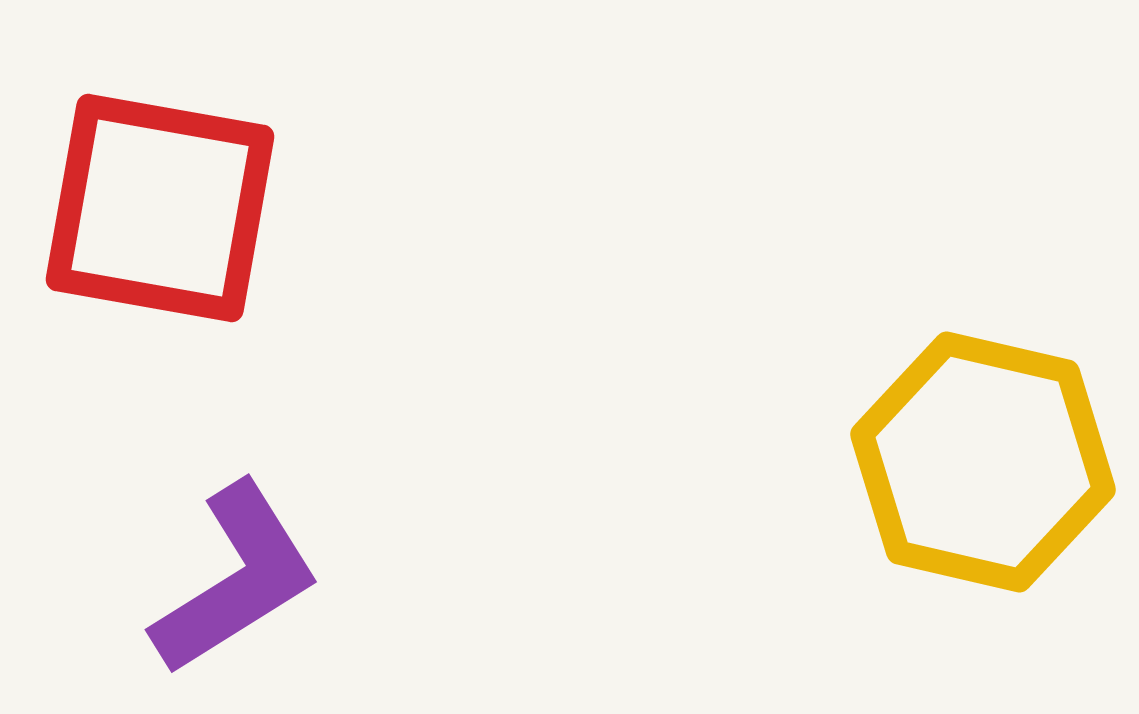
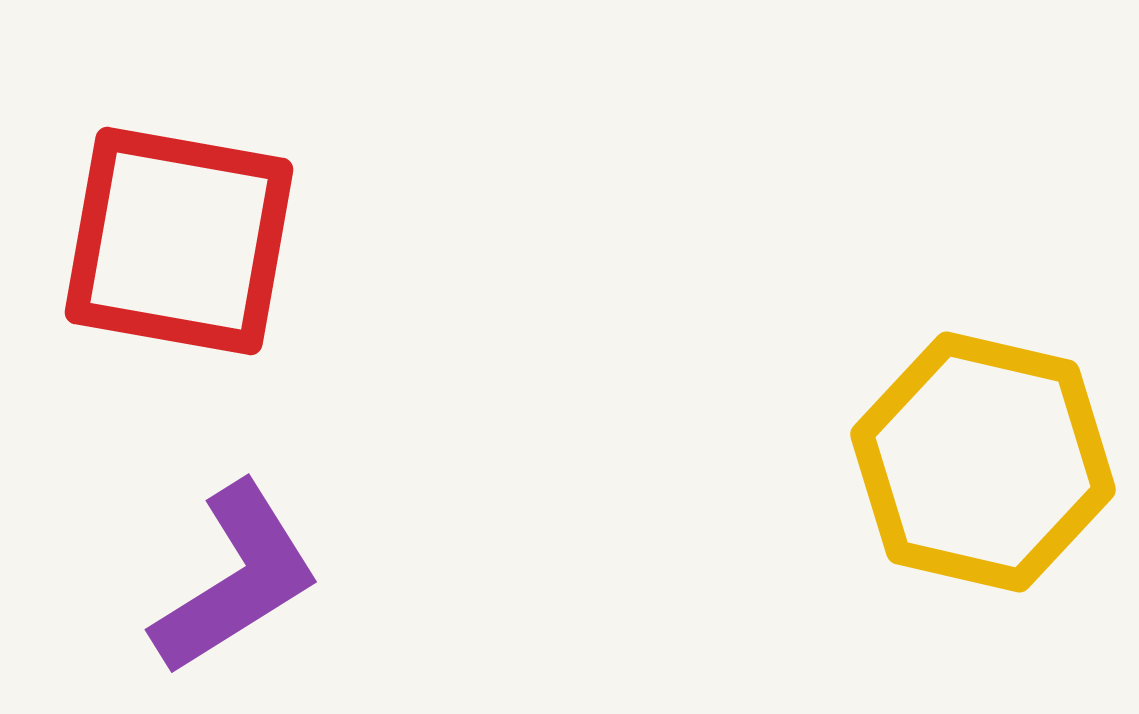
red square: moved 19 px right, 33 px down
